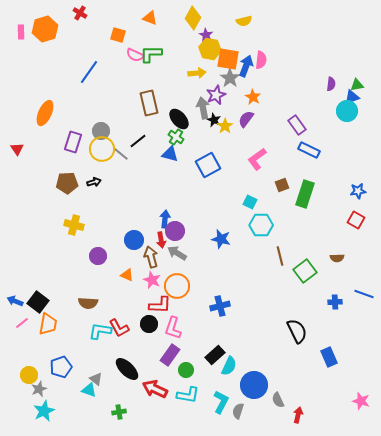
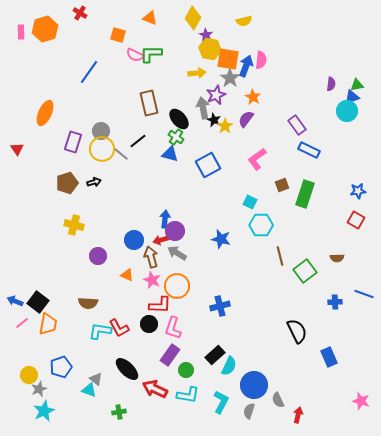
brown pentagon at (67, 183): rotated 15 degrees counterclockwise
red arrow at (161, 240): rotated 84 degrees clockwise
gray semicircle at (238, 411): moved 11 px right
